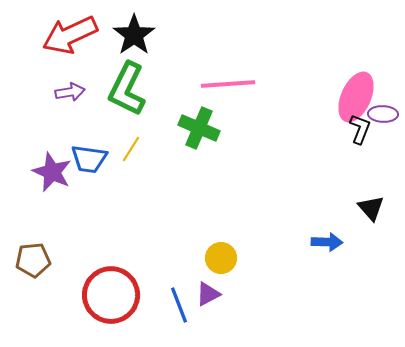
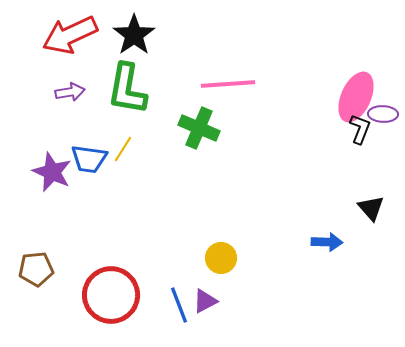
green L-shape: rotated 16 degrees counterclockwise
yellow line: moved 8 px left
brown pentagon: moved 3 px right, 9 px down
purple triangle: moved 3 px left, 7 px down
